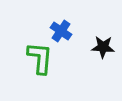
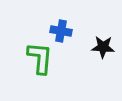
blue cross: rotated 25 degrees counterclockwise
